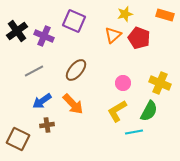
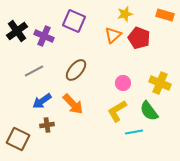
green semicircle: rotated 115 degrees clockwise
